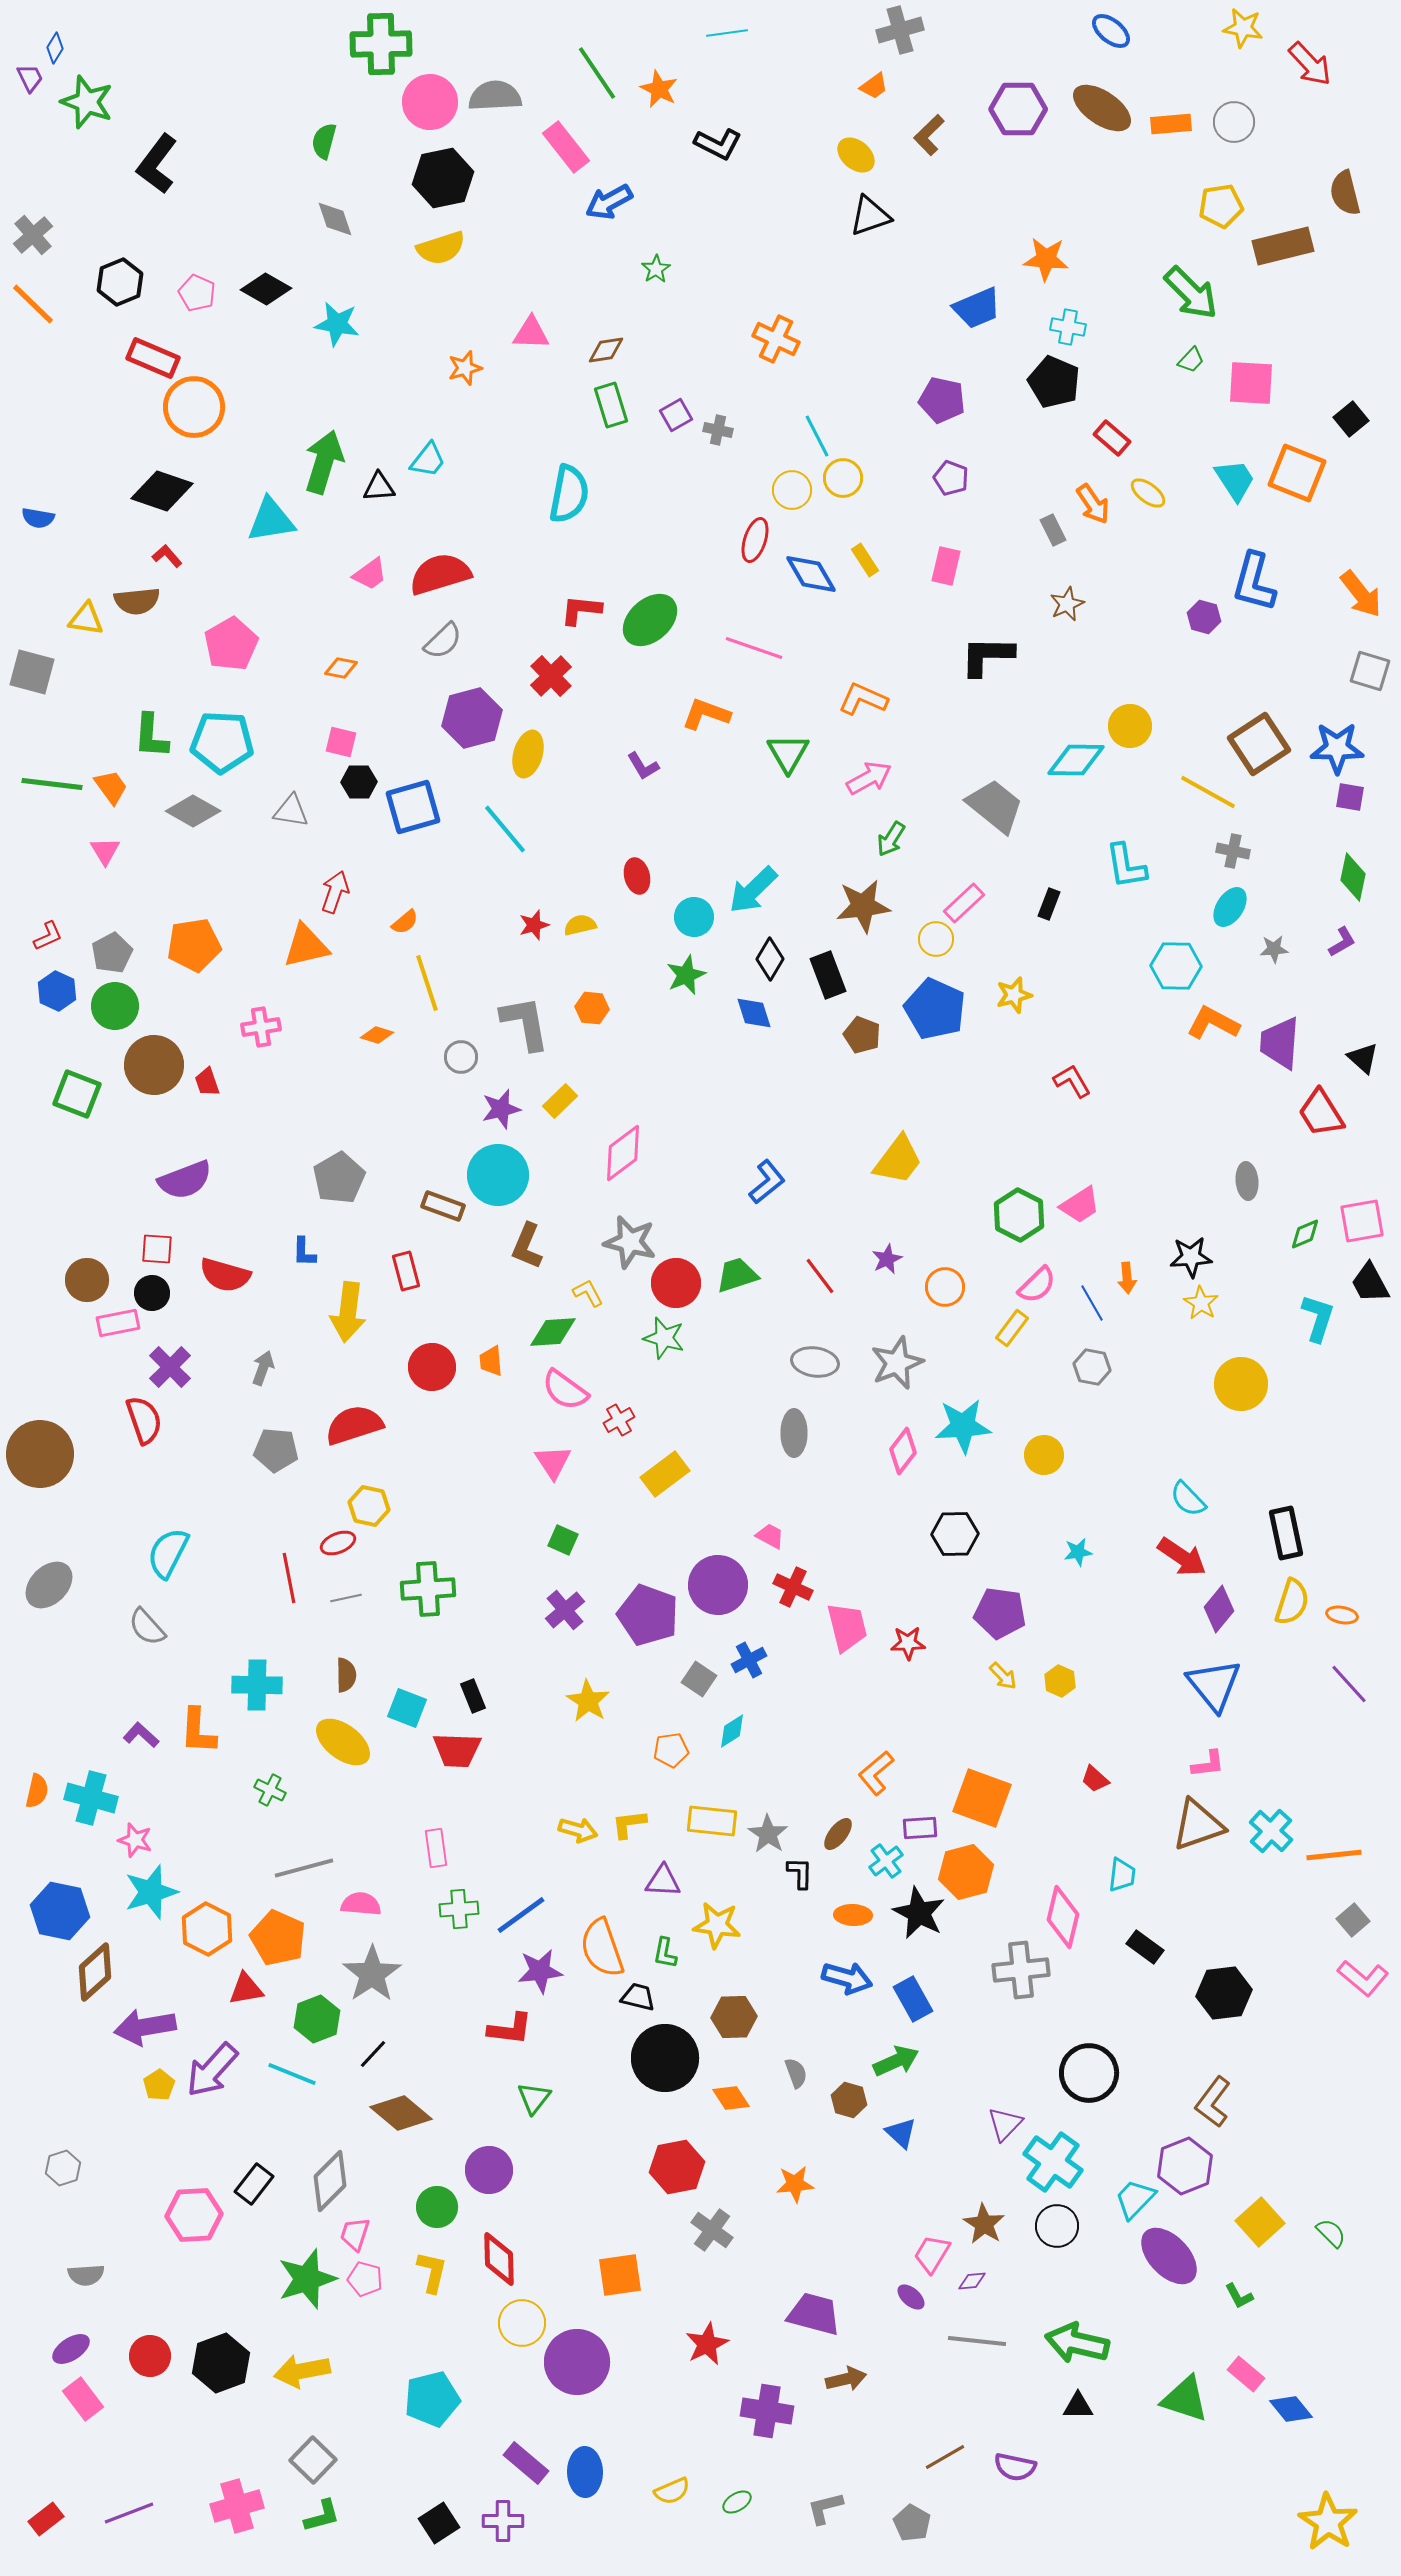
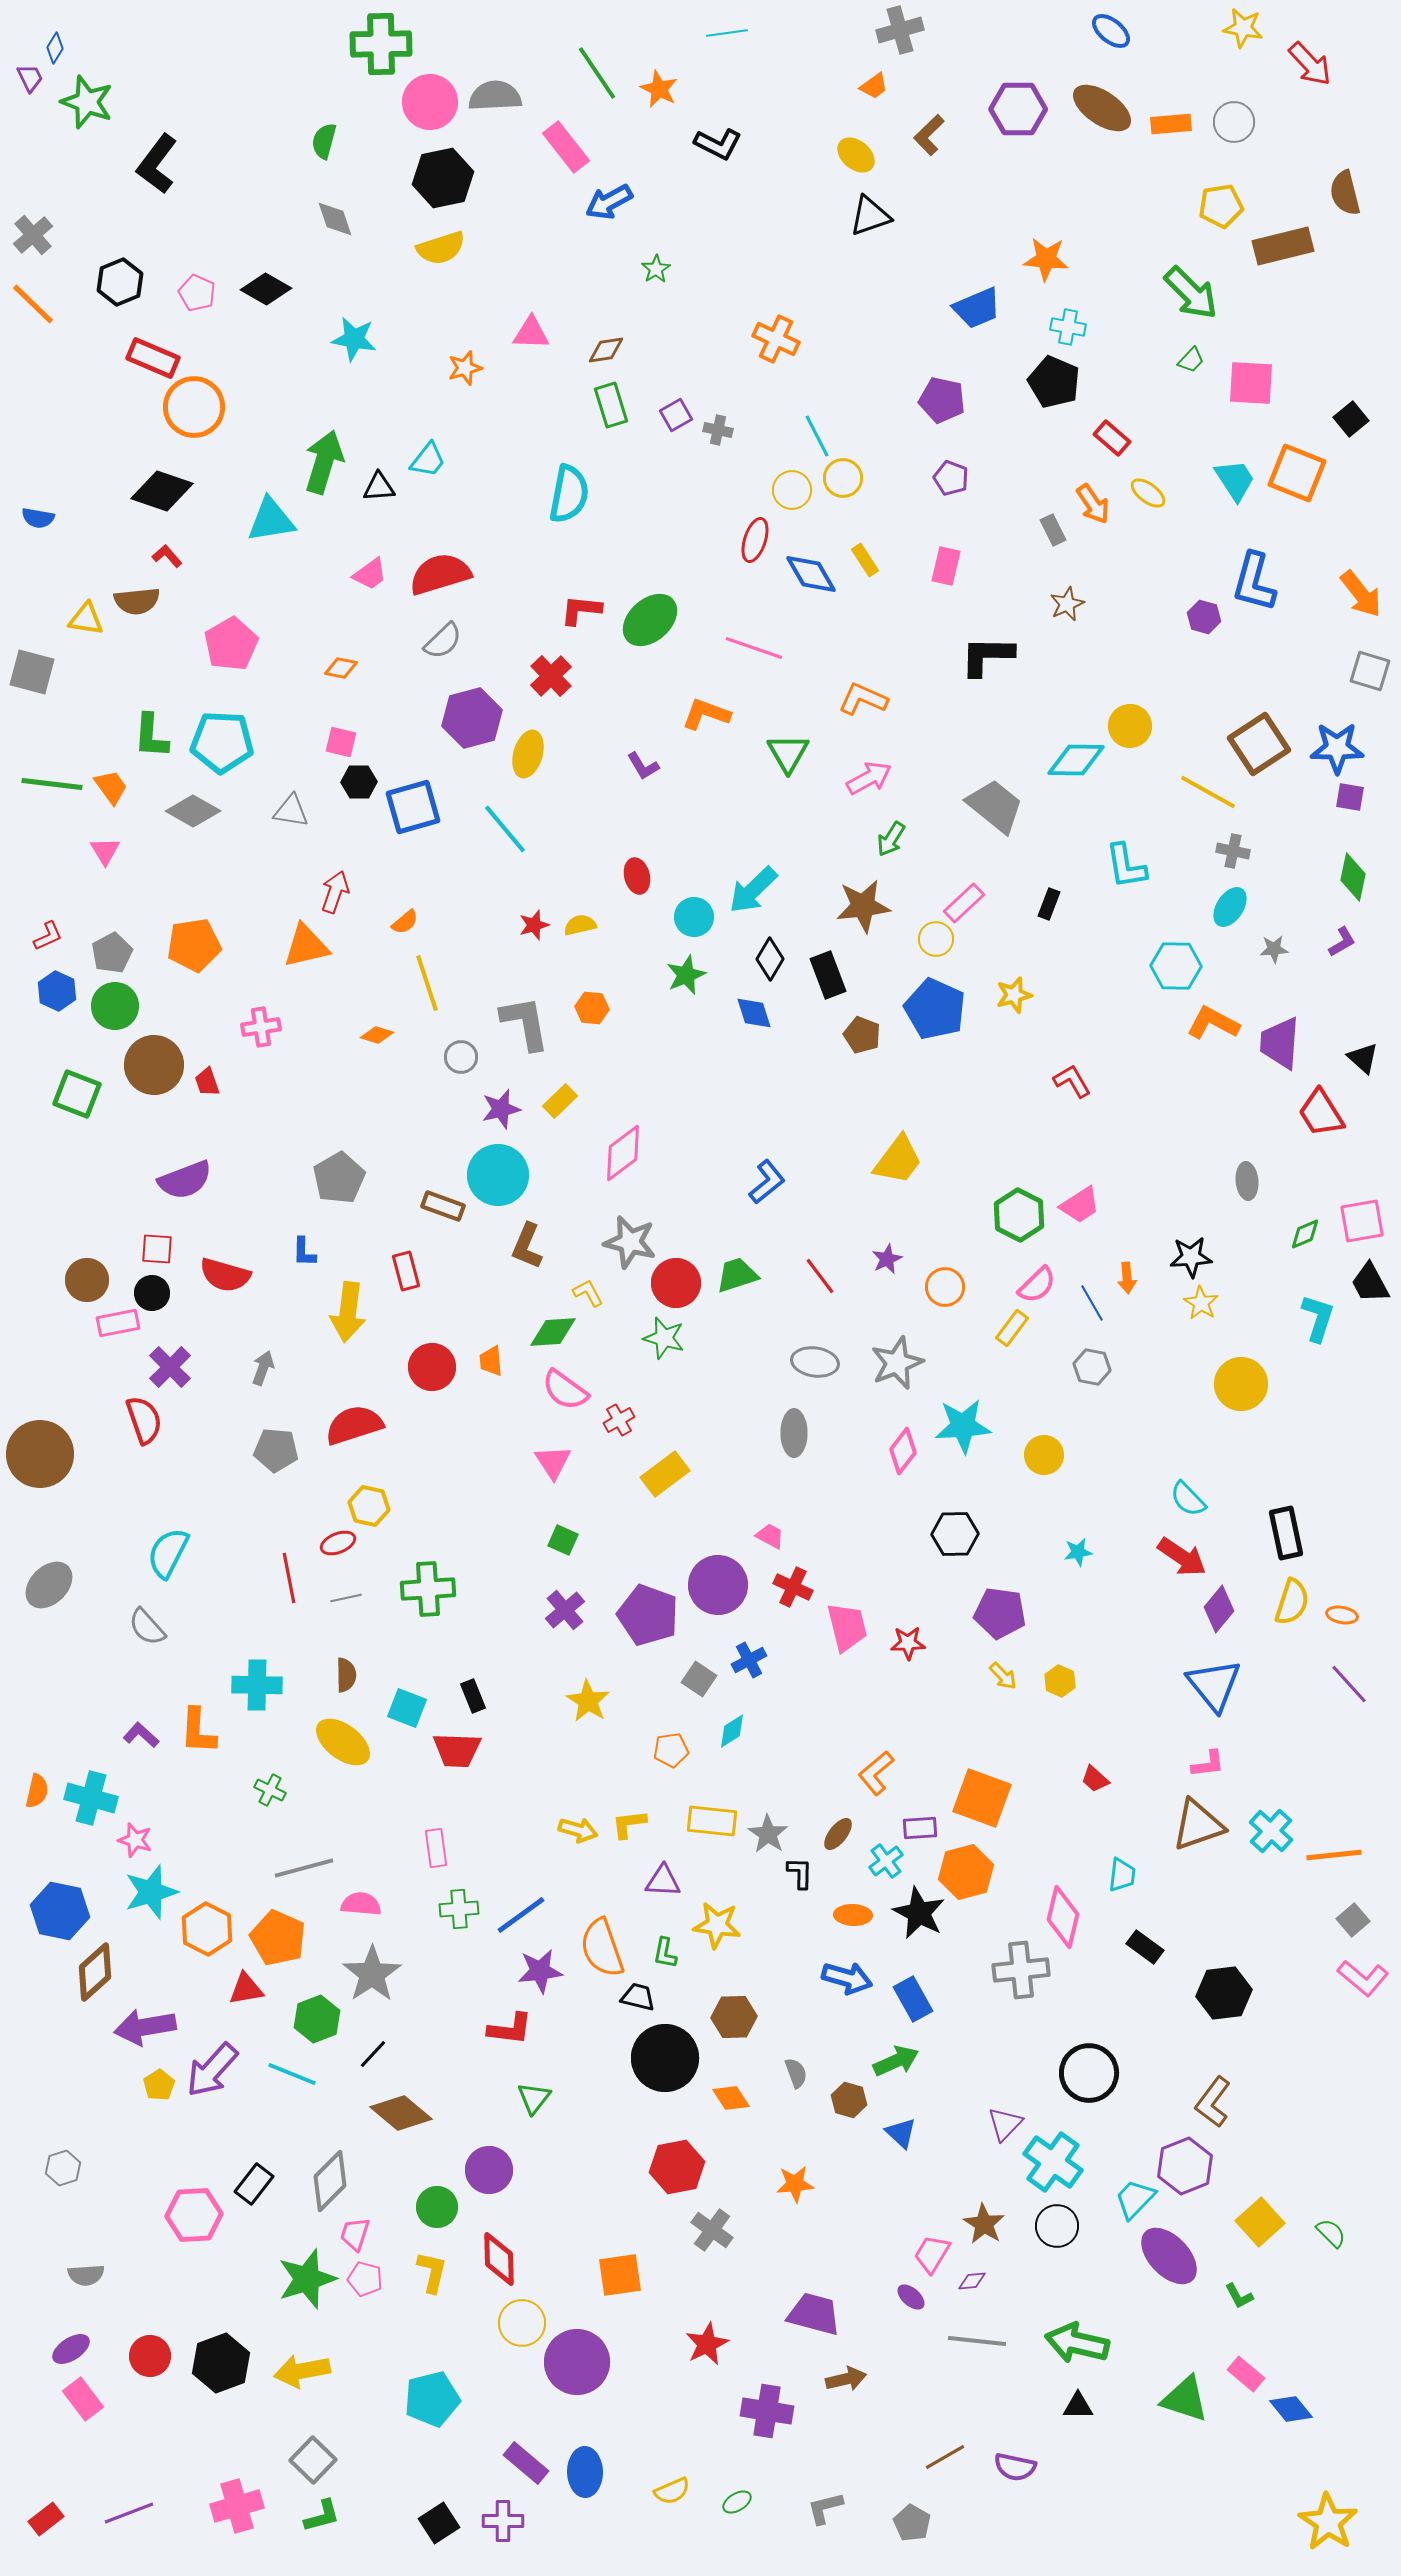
cyan star at (337, 324): moved 17 px right, 15 px down
